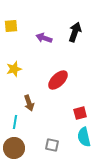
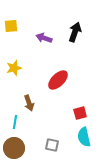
yellow star: moved 1 px up
